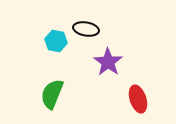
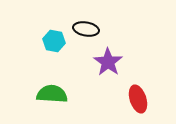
cyan hexagon: moved 2 px left
green semicircle: rotated 72 degrees clockwise
